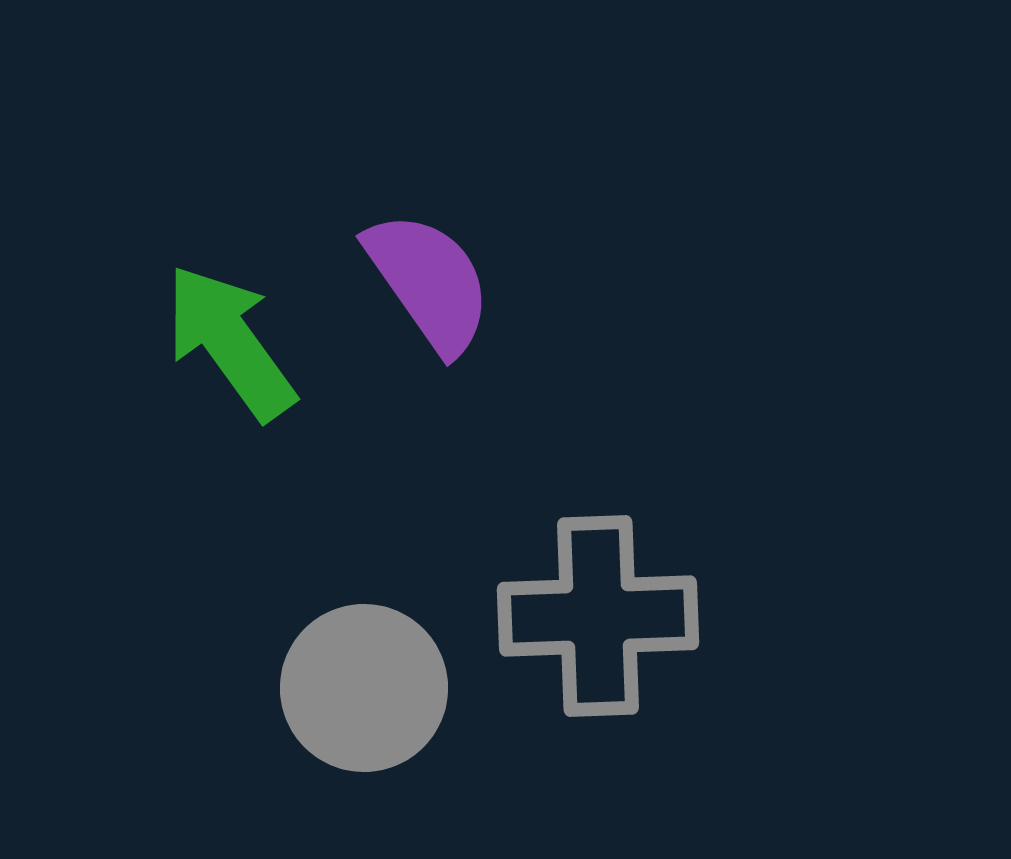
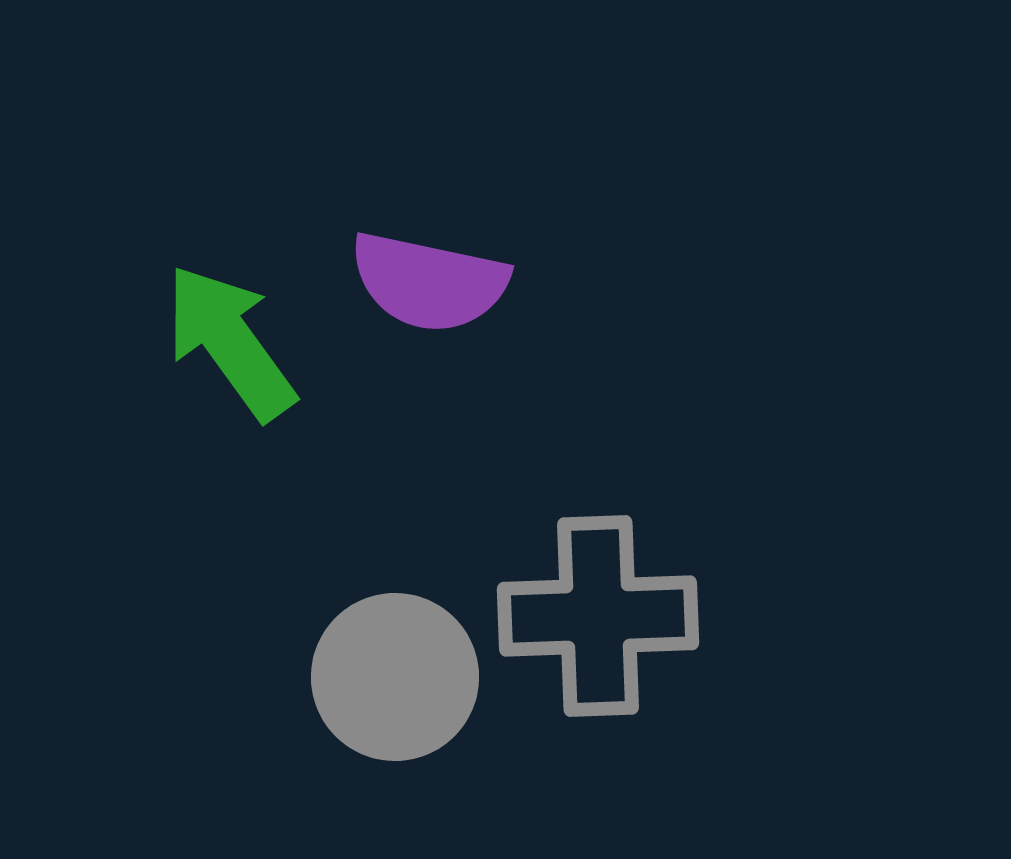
purple semicircle: rotated 137 degrees clockwise
gray circle: moved 31 px right, 11 px up
